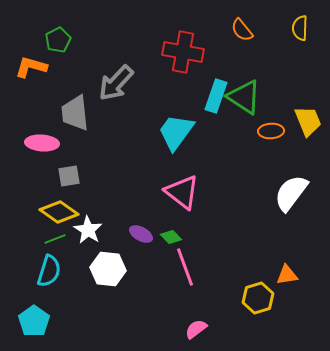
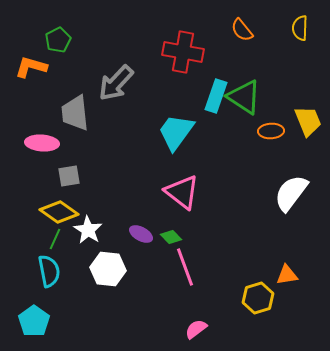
green line: rotated 45 degrees counterclockwise
cyan semicircle: rotated 28 degrees counterclockwise
